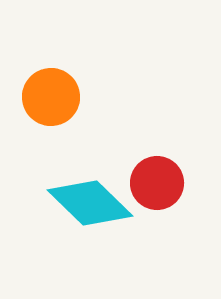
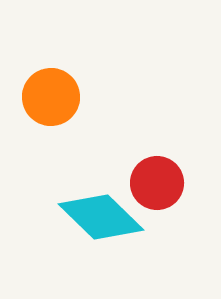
cyan diamond: moved 11 px right, 14 px down
